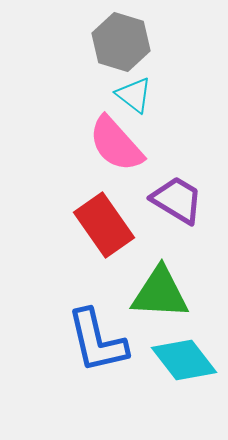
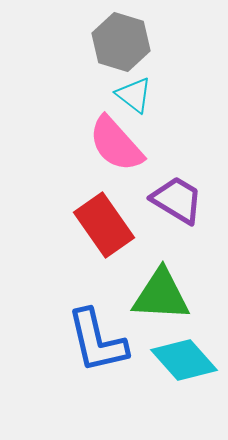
green triangle: moved 1 px right, 2 px down
cyan diamond: rotated 4 degrees counterclockwise
